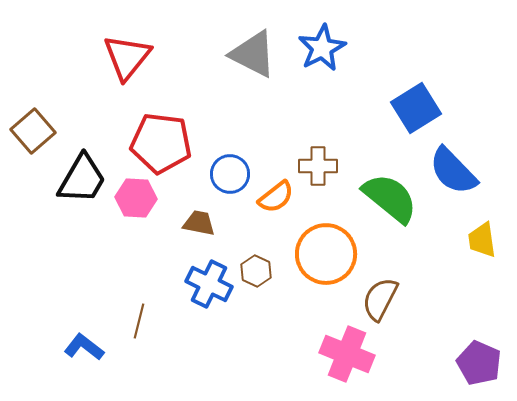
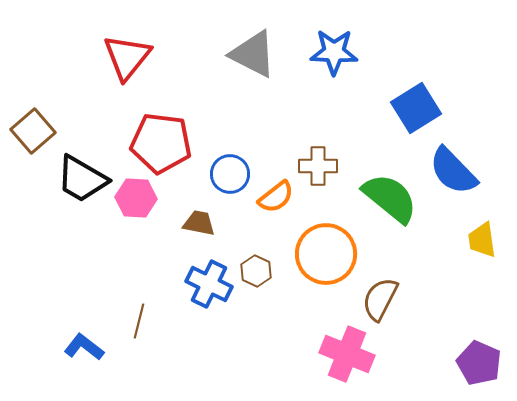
blue star: moved 12 px right, 4 px down; rotated 30 degrees clockwise
black trapezoid: rotated 90 degrees clockwise
